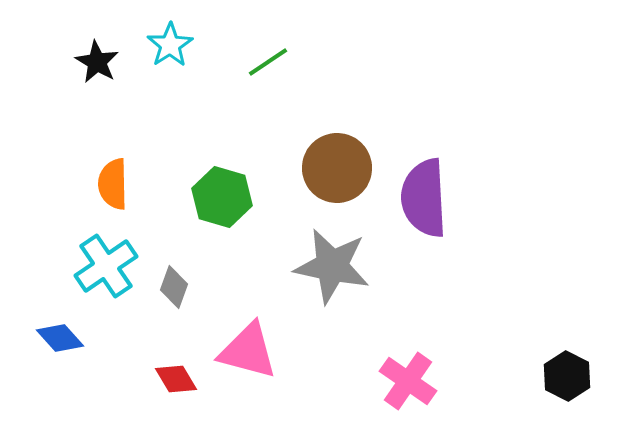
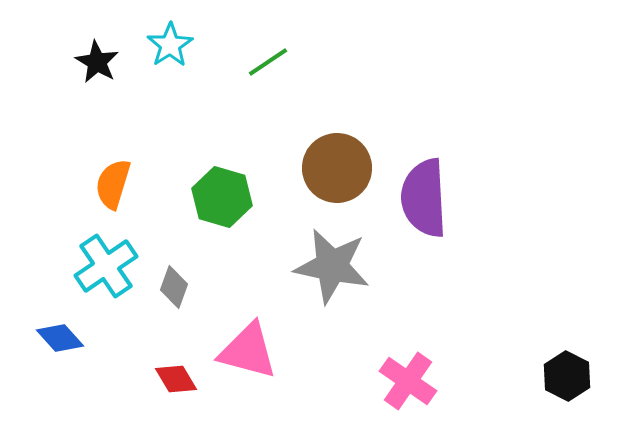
orange semicircle: rotated 18 degrees clockwise
